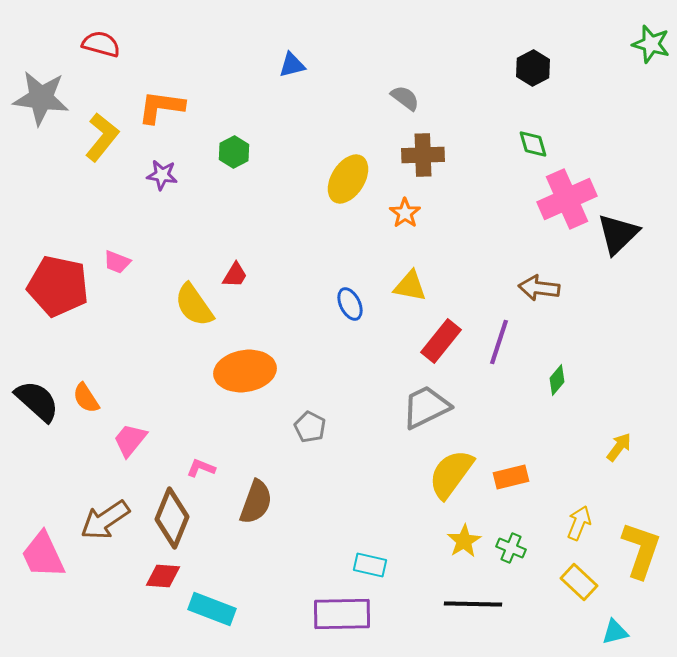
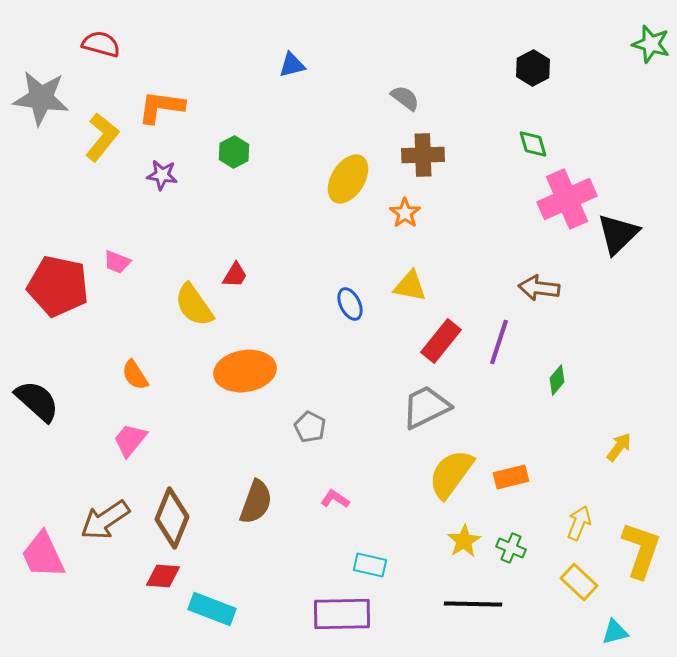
orange semicircle at (86, 398): moved 49 px right, 23 px up
pink L-shape at (201, 468): moved 134 px right, 31 px down; rotated 12 degrees clockwise
